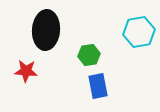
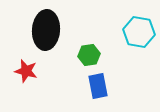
cyan hexagon: rotated 20 degrees clockwise
red star: rotated 10 degrees clockwise
